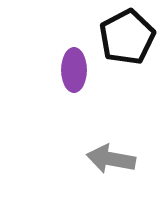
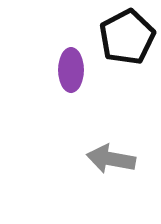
purple ellipse: moved 3 px left
